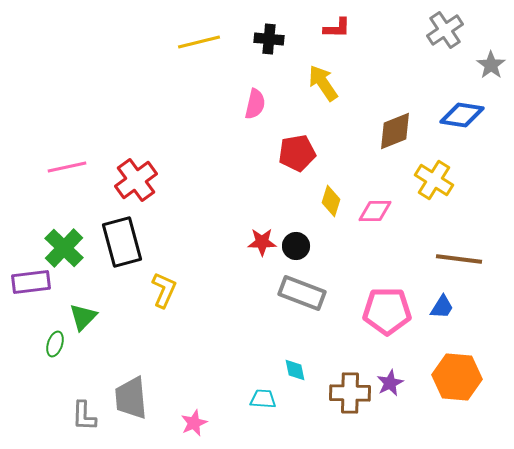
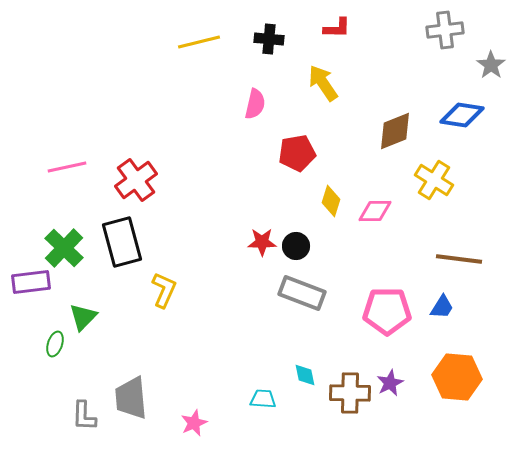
gray cross: rotated 27 degrees clockwise
cyan diamond: moved 10 px right, 5 px down
